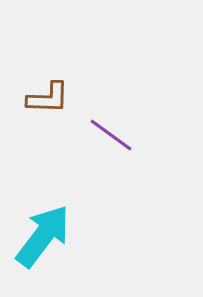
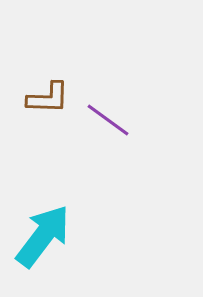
purple line: moved 3 px left, 15 px up
